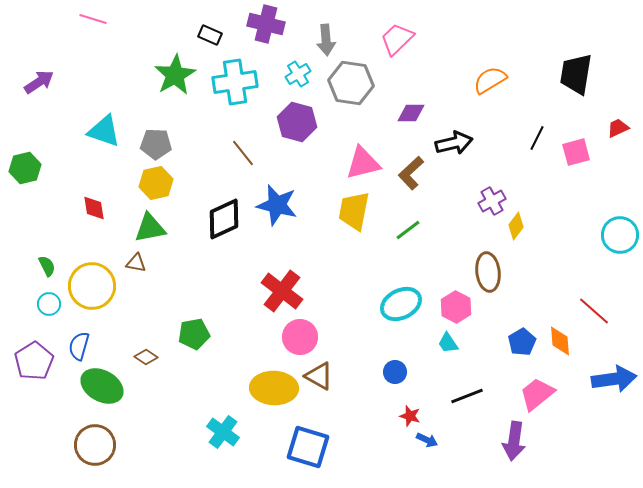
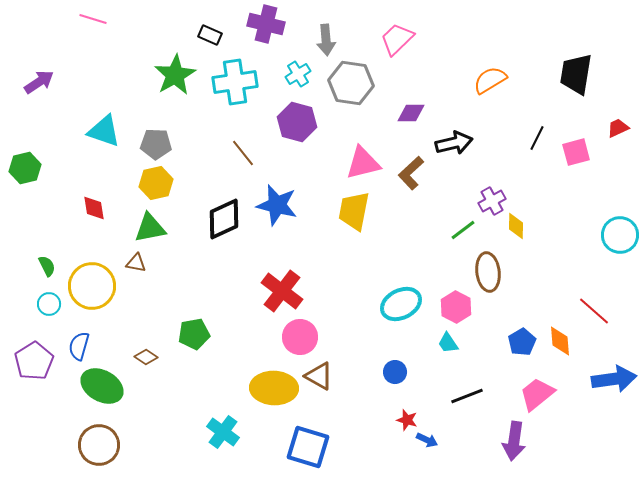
yellow diamond at (516, 226): rotated 36 degrees counterclockwise
green line at (408, 230): moved 55 px right
red star at (410, 416): moved 3 px left, 4 px down
brown circle at (95, 445): moved 4 px right
